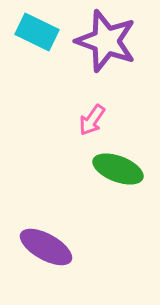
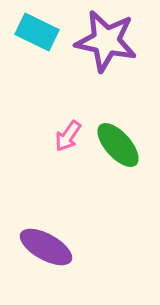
purple star: rotated 8 degrees counterclockwise
pink arrow: moved 24 px left, 16 px down
green ellipse: moved 24 px up; rotated 27 degrees clockwise
